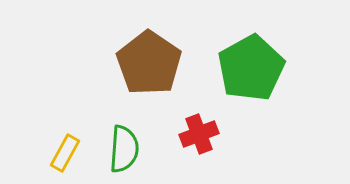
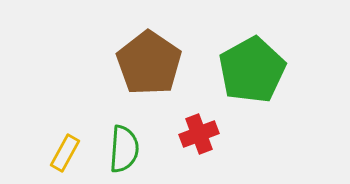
green pentagon: moved 1 px right, 2 px down
